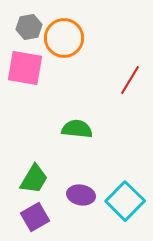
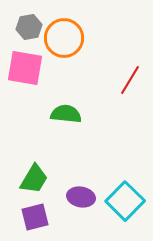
green semicircle: moved 11 px left, 15 px up
purple ellipse: moved 2 px down
purple square: rotated 16 degrees clockwise
